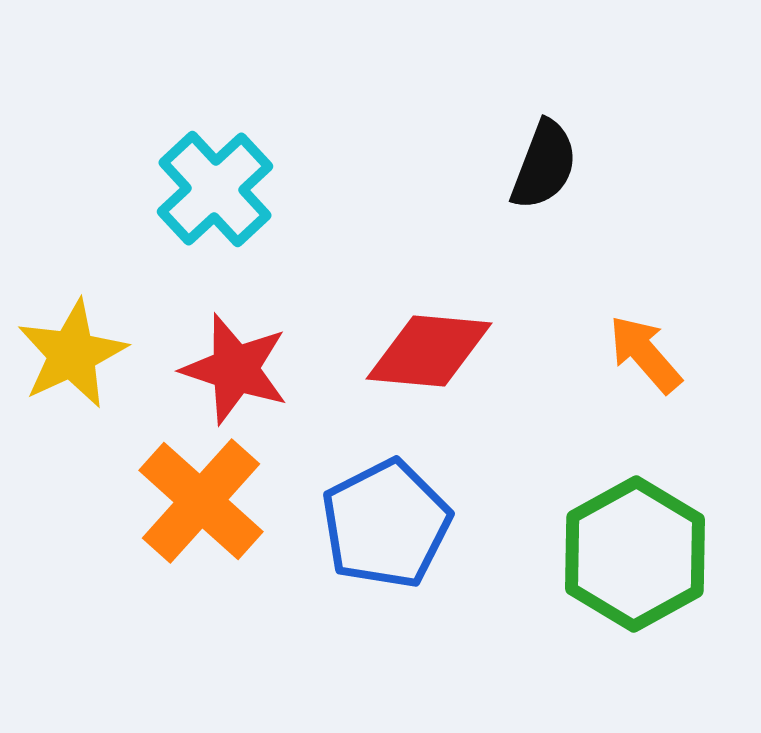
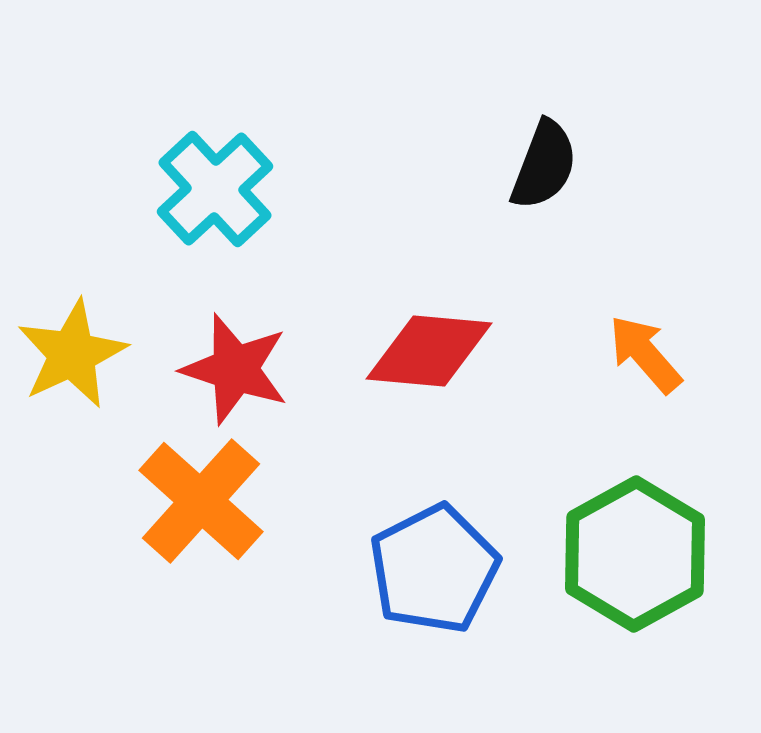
blue pentagon: moved 48 px right, 45 px down
